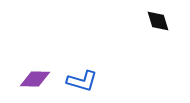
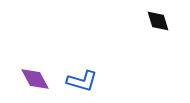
purple diamond: rotated 60 degrees clockwise
